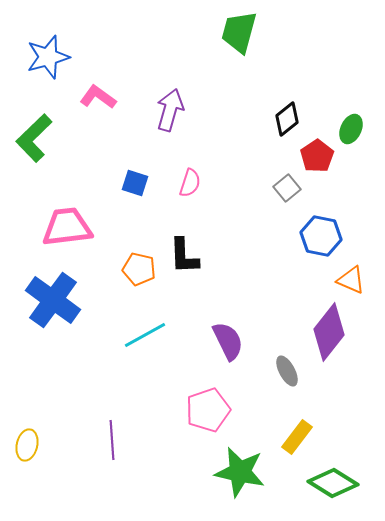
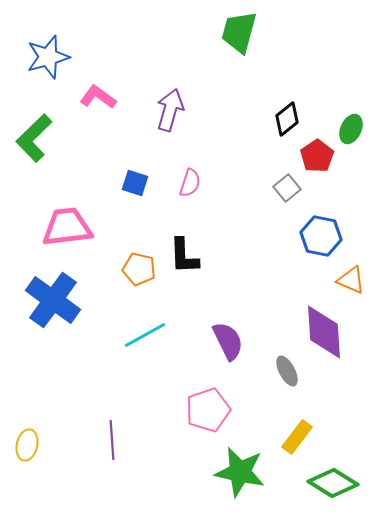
purple diamond: moved 5 px left; rotated 42 degrees counterclockwise
